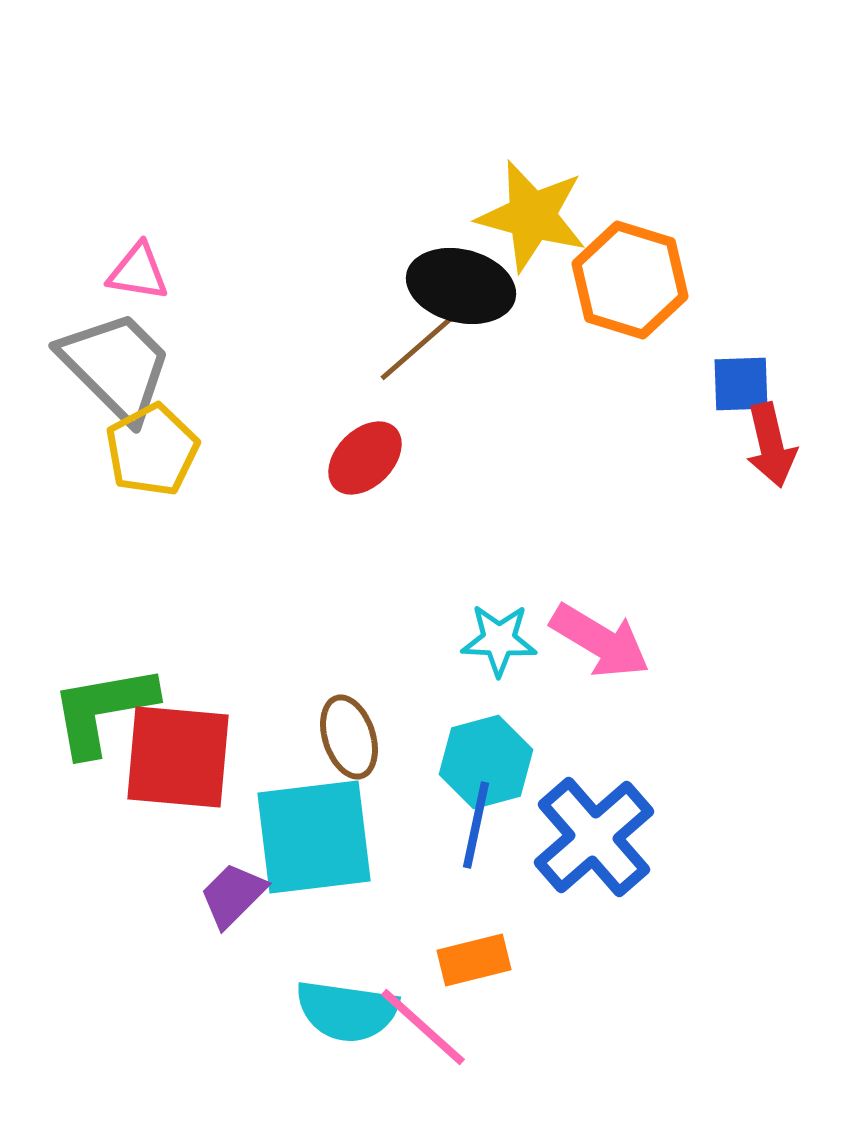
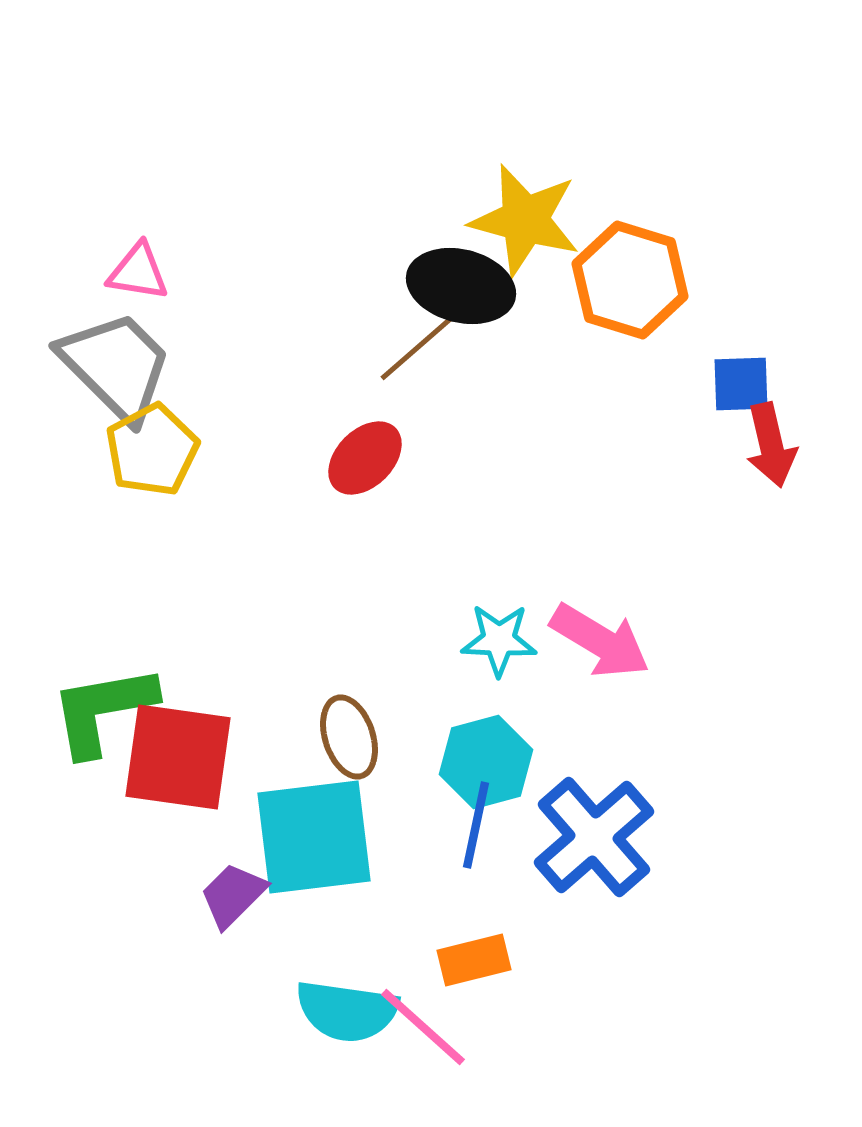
yellow star: moved 7 px left, 4 px down
red square: rotated 3 degrees clockwise
